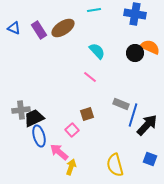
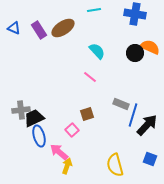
yellow arrow: moved 4 px left, 1 px up
